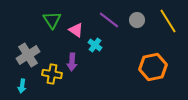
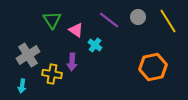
gray circle: moved 1 px right, 3 px up
